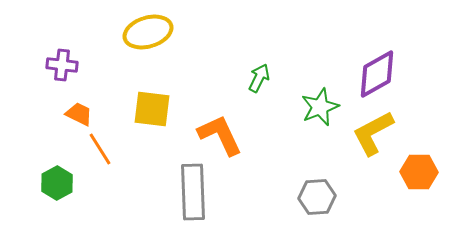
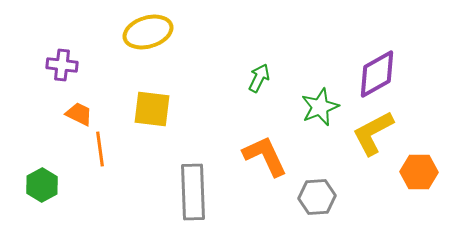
orange L-shape: moved 45 px right, 21 px down
orange line: rotated 24 degrees clockwise
green hexagon: moved 15 px left, 2 px down
